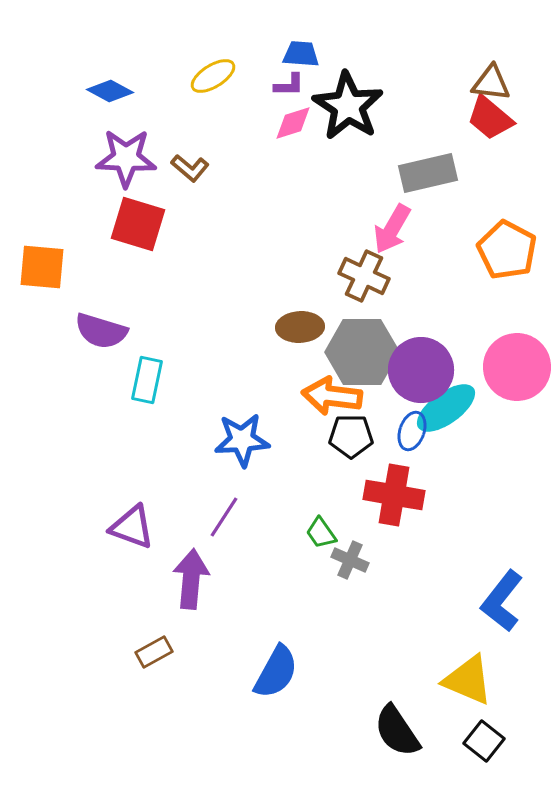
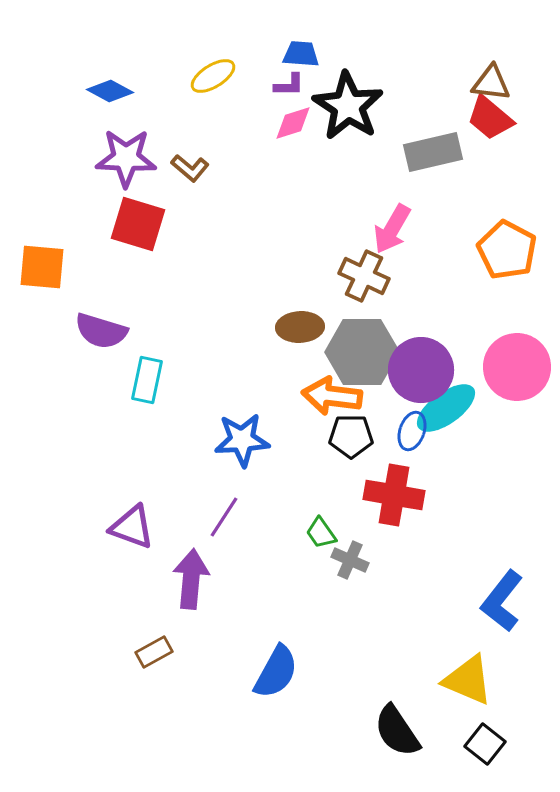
gray rectangle: moved 5 px right, 21 px up
black square: moved 1 px right, 3 px down
